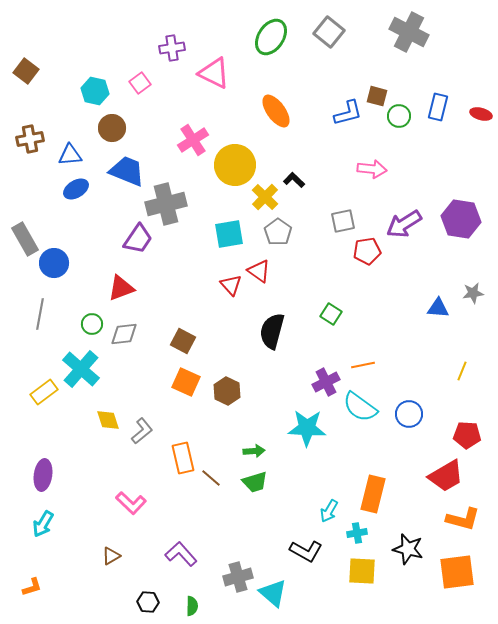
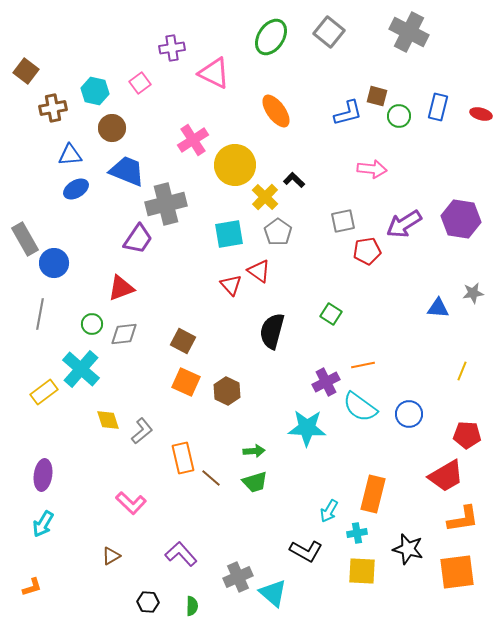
brown cross at (30, 139): moved 23 px right, 31 px up
orange L-shape at (463, 519): rotated 24 degrees counterclockwise
gray cross at (238, 577): rotated 8 degrees counterclockwise
